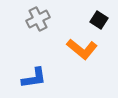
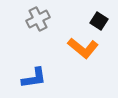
black square: moved 1 px down
orange L-shape: moved 1 px right, 1 px up
